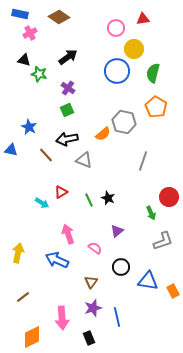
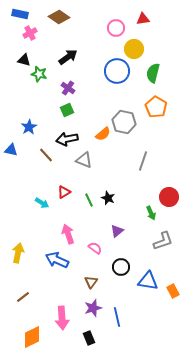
blue star at (29, 127): rotated 14 degrees clockwise
red triangle at (61, 192): moved 3 px right
